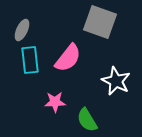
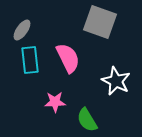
gray ellipse: rotated 10 degrees clockwise
pink semicircle: rotated 64 degrees counterclockwise
